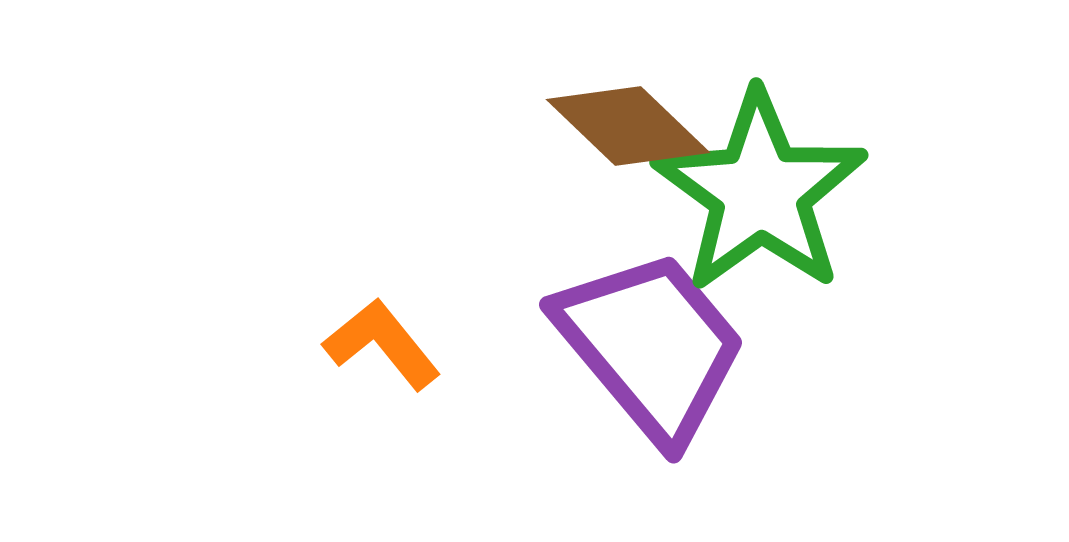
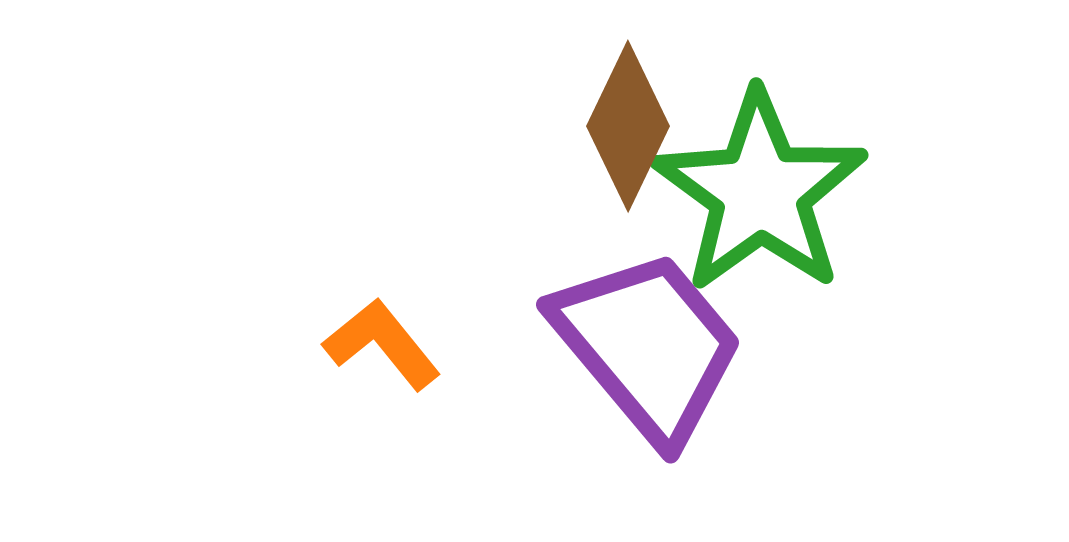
brown diamond: rotated 72 degrees clockwise
purple trapezoid: moved 3 px left
